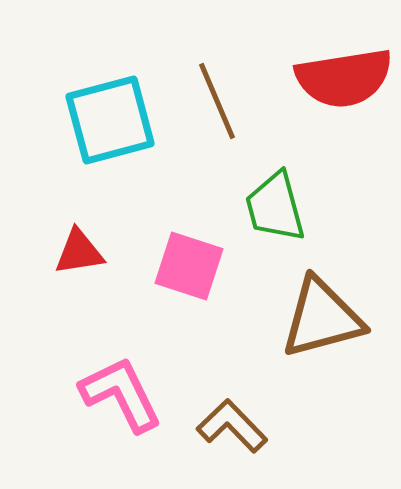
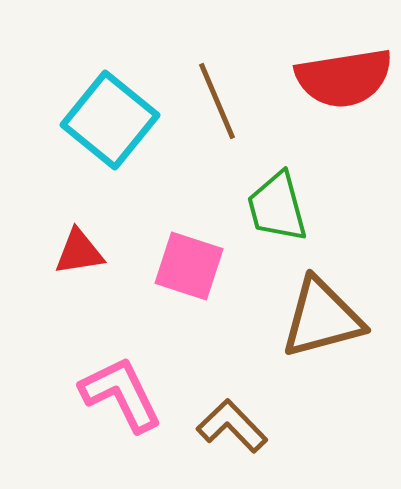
cyan square: rotated 36 degrees counterclockwise
green trapezoid: moved 2 px right
